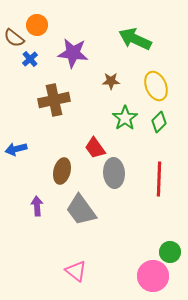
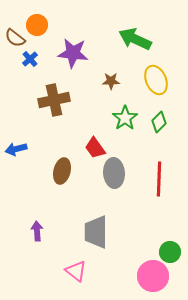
brown semicircle: moved 1 px right
yellow ellipse: moved 6 px up
purple arrow: moved 25 px down
gray trapezoid: moved 15 px right, 22 px down; rotated 36 degrees clockwise
